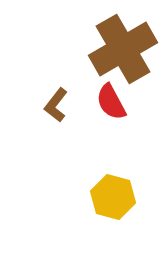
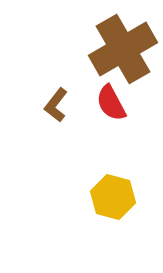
red semicircle: moved 1 px down
